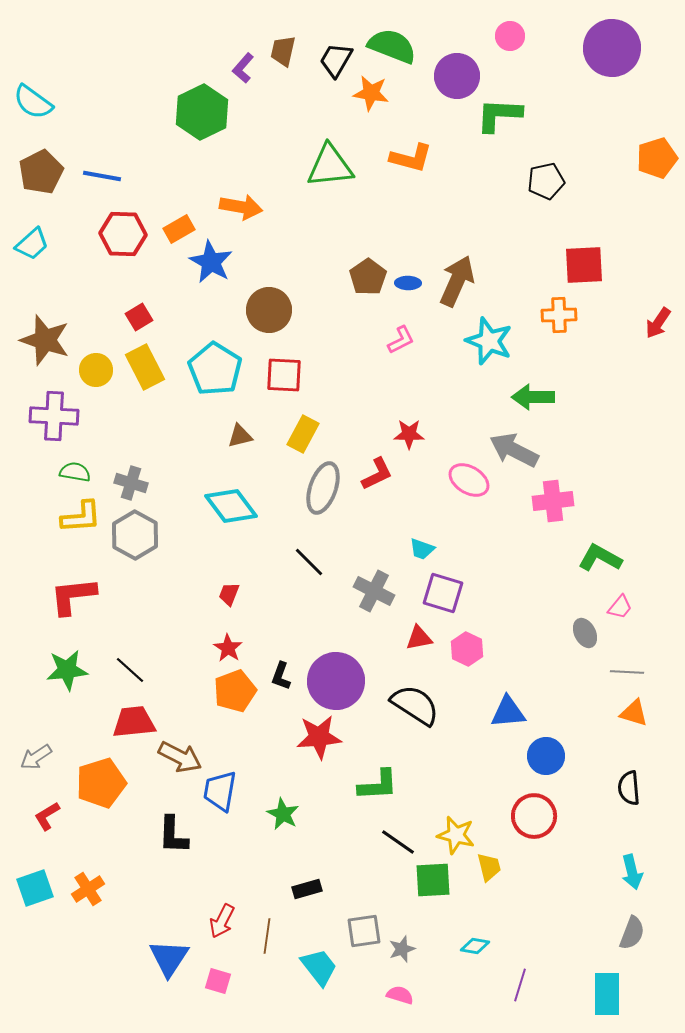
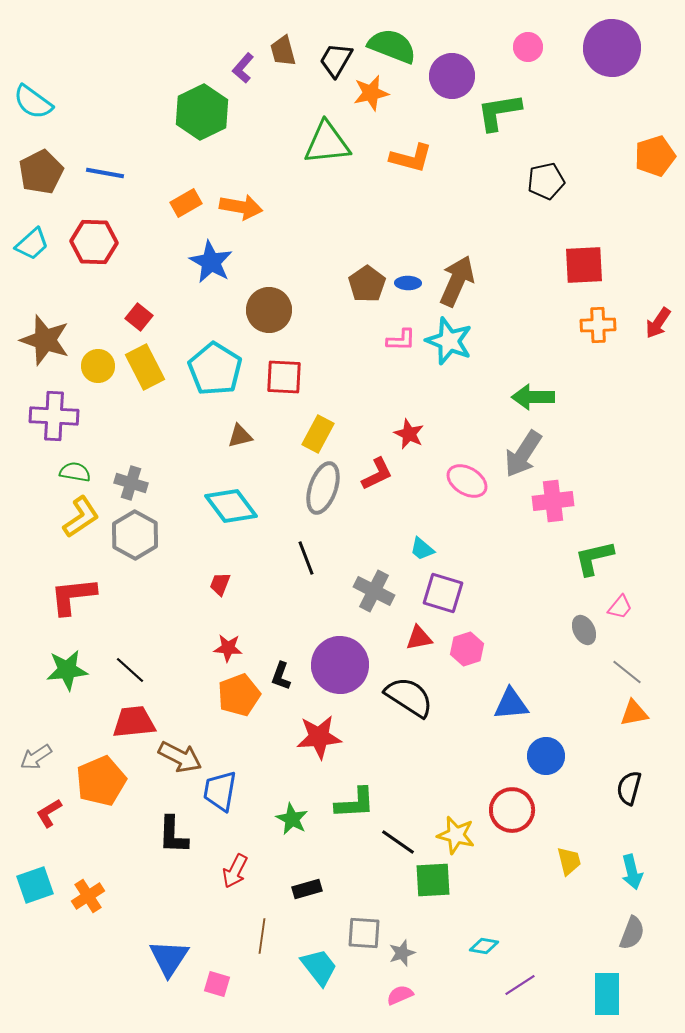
pink circle at (510, 36): moved 18 px right, 11 px down
brown trapezoid at (283, 51): rotated 28 degrees counterclockwise
purple circle at (457, 76): moved 5 px left
orange star at (371, 93): rotated 21 degrees counterclockwise
green L-shape at (499, 115): moved 3 px up; rotated 12 degrees counterclockwise
orange pentagon at (657, 158): moved 2 px left, 2 px up
green triangle at (330, 166): moved 3 px left, 23 px up
blue line at (102, 176): moved 3 px right, 3 px up
orange rectangle at (179, 229): moved 7 px right, 26 px up
red hexagon at (123, 234): moved 29 px left, 8 px down
brown pentagon at (368, 277): moved 1 px left, 7 px down
orange cross at (559, 315): moved 39 px right, 10 px down
red square at (139, 317): rotated 20 degrees counterclockwise
pink L-shape at (401, 340): rotated 28 degrees clockwise
cyan star at (489, 341): moved 40 px left
yellow circle at (96, 370): moved 2 px right, 4 px up
red square at (284, 375): moved 2 px down
yellow rectangle at (303, 434): moved 15 px right
red star at (409, 434): rotated 24 degrees clockwise
gray arrow at (514, 450): moved 9 px right, 4 px down; rotated 84 degrees counterclockwise
pink ellipse at (469, 480): moved 2 px left, 1 px down
yellow L-shape at (81, 517): rotated 30 degrees counterclockwise
cyan trapezoid at (422, 549): rotated 20 degrees clockwise
green L-shape at (600, 558): moved 6 px left; rotated 42 degrees counterclockwise
black line at (309, 562): moved 3 px left, 4 px up; rotated 24 degrees clockwise
red trapezoid at (229, 594): moved 9 px left, 10 px up
gray ellipse at (585, 633): moved 1 px left, 3 px up
red star at (228, 648): rotated 28 degrees counterclockwise
pink hexagon at (467, 649): rotated 16 degrees clockwise
gray line at (627, 672): rotated 36 degrees clockwise
purple circle at (336, 681): moved 4 px right, 16 px up
orange pentagon at (235, 691): moved 4 px right, 4 px down
black semicircle at (415, 705): moved 6 px left, 8 px up
blue triangle at (508, 712): moved 3 px right, 8 px up
orange triangle at (634, 713): rotated 28 degrees counterclockwise
orange pentagon at (101, 783): moved 2 px up; rotated 6 degrees counterclockwise
green L-shape at (378, 785): moved 23 px left, 18 px down
black semicircle at (629, 788): rotated 20 degrees clockwise
green star at (283, 814): moved 9 px right, 5 px down
red L-shape at (47, 816): moved 2 px right, 3 px up
red circle at (534, 816): moved 22 px left, 6 px up
yellow trapezoid at (489, 867): moved 80 px right, 6 px up
cyan square at (35, 888): moved 3 px up
orange cross at (88, 889): moved 7 px down
red arrow at (222, 921): moved 13 px right, 50 px up
gray square at (364, 931): moved 2 px down; rotated 12 degrees clockwise
brown line at (267, 936): moved 5 px left
cyan diamond at (475, 946): moved 9 px right
gray star at (402, 949): moved 4 px down
pink square at (218, 981): moved 1 px left, 3 px down
purple line at (520, 985): rotated 40 degrees clockwise
pink semicircle at (400, 995): rotated 40 degrees counterclockwise
